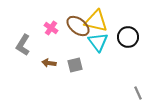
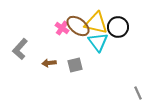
yellow triangle: moved 2 px down
pink cross: moved 11 px right
black circle: moved 10 px left, 10 px up
gray L-shape: moved 3 px left, 4 px down; rotated 10 degrees clockwise
brown arrow: rotated 16 degrees counterclockwise
